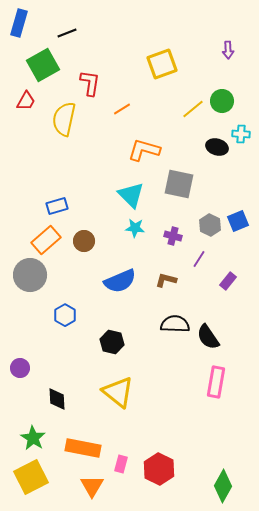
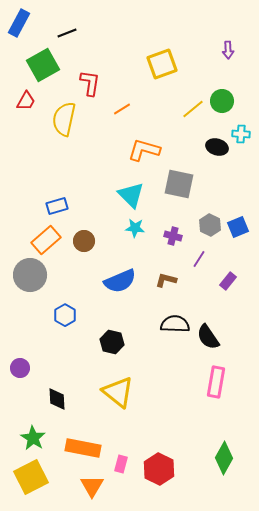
blue rectangle at (19, 23): rotated 12 degrees clockwise
blue square at (238, 221): moved 6 px down
green diamond at (223, 486): moved 1 px right, 28 px up
